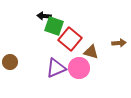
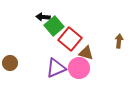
black arrow: moved 1 px left, 1 px down
green square: rotated 30 degrees clockwise
brown arrow: moved 2 px up; rotated 80 degrees counterclockwise
brown triangle: moved 5 px left, 1 px down
brown circle: moved 1 px down
